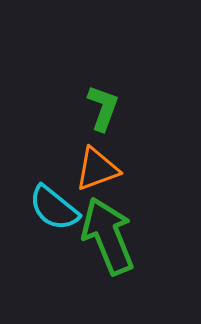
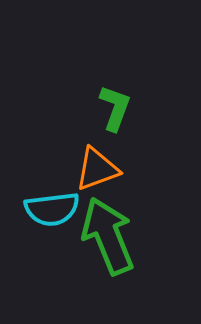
green L-shape: moved 12 px right
cyan semicircle: moved 2 px left, 1 px down; rotated 46 degrees counterclockwise
